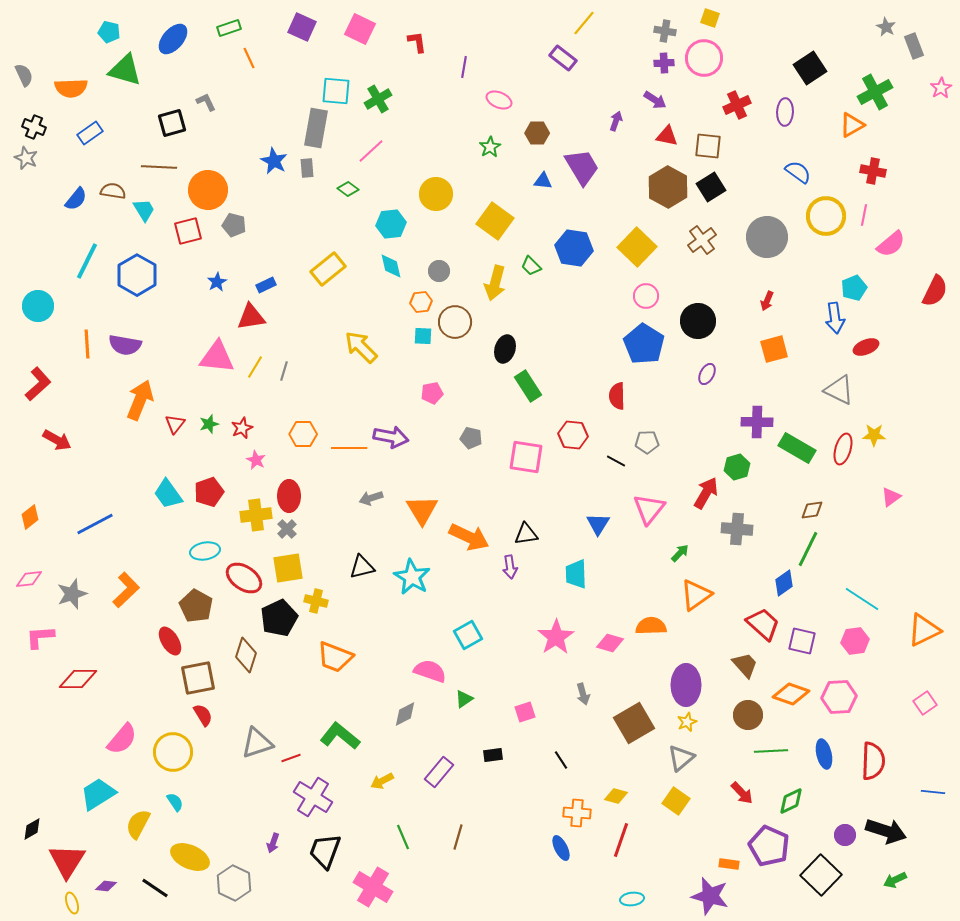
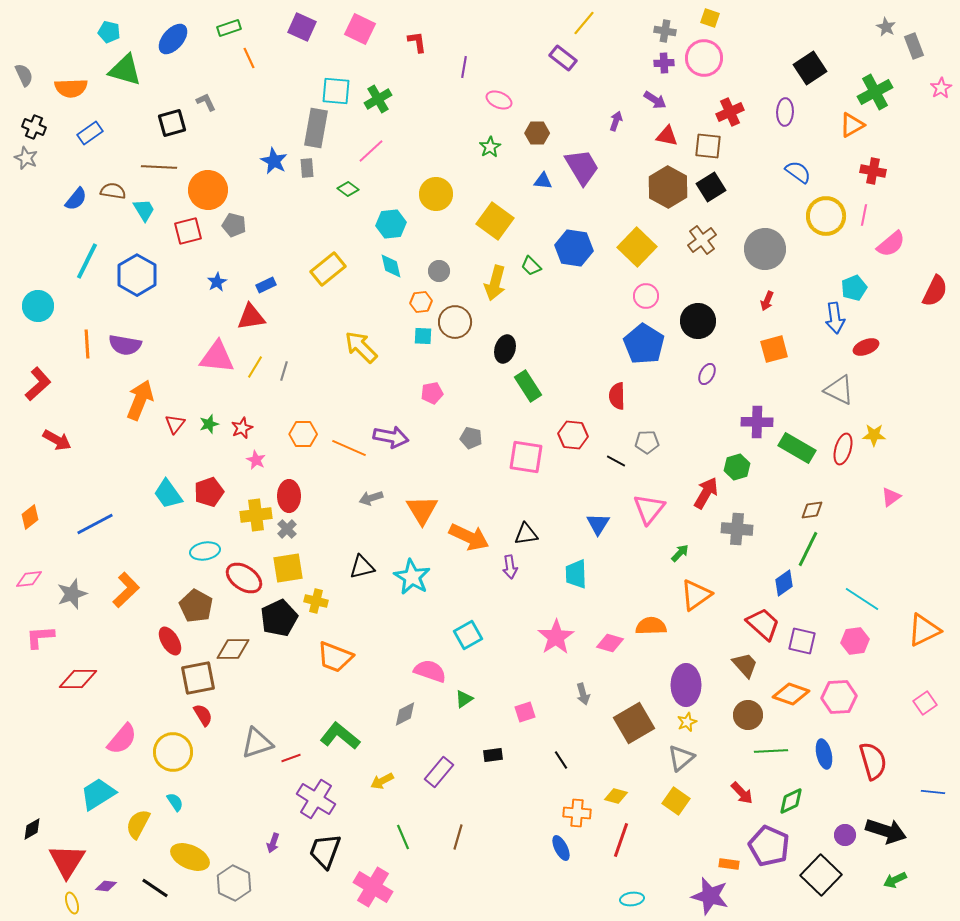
red cross at (737, 105): moved 7 px left, 7 px down
gray circle at (767, 237): moved 2 px left, 12 px down
orange line at (349, 448): rotated 24 degrees clockwise
brown diamond at (246, 655): moved 13 px left, 6 px up; rotated 72 degrees clockwise
red semicircle at (873, 761): rotated 18 degrees counterclockwise
purple cross at (313, 797): moved 3 px right, 2 px down
